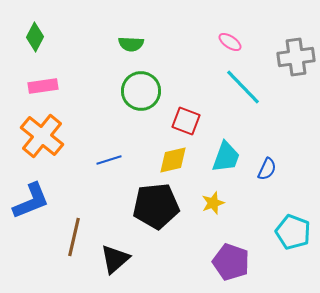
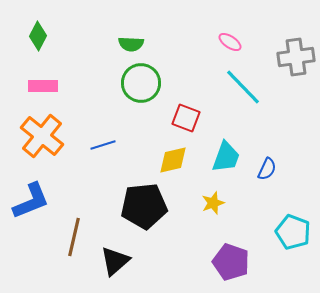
green diamond: moved 3 px right, 1 px up
pink rectangle: rotated 8 degrees clockwise
green circle: moved 8 px up
red square: moved 3 px up
blue line: moved 6 px left, 15 px up
black pentagon: moved 12 px left
black triangle: moved 2 px down
